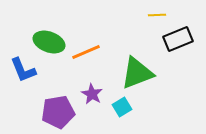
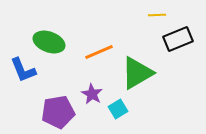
orange line: moved 13 px right
green triangle: rotated 9 degrees counterclockwise
cyan square: moved 4 px left, 2 px down
